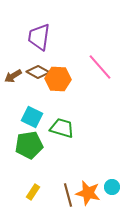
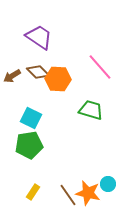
purple trapezoid: rotated 116 degrees clockwise
brown diamond: rotated 15 degrees clockwise
brown arrow: moved 1 px left
cyan square: moved 1 px left, 1 px down
green trapezoid: moved 29 px right, 18 px up
cyan circle: moved 4 px left, 3 px up
brown line: rotated 20 degrees counterclockwise
